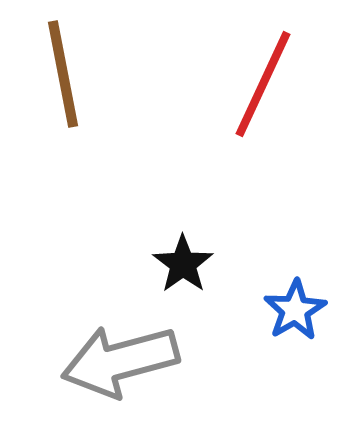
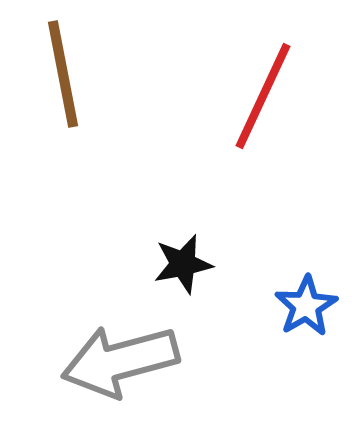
red line: moved 12 px down
black star: rotated 24 degrees clockwise
blue star: moved 11 px right, 4 px up
